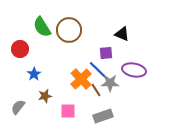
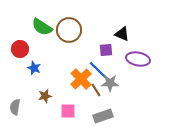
green semicircle: rotated 25 degrees counterclockwise
purple square: moved 3 px up
purple ellipse: moved 4 px right, 11 px up
blue star: moved 6 px up; rotated 16 degrees counterclockwise
gray semicircle: moved 3 px left; rotated 28 degrees counterclockwise
